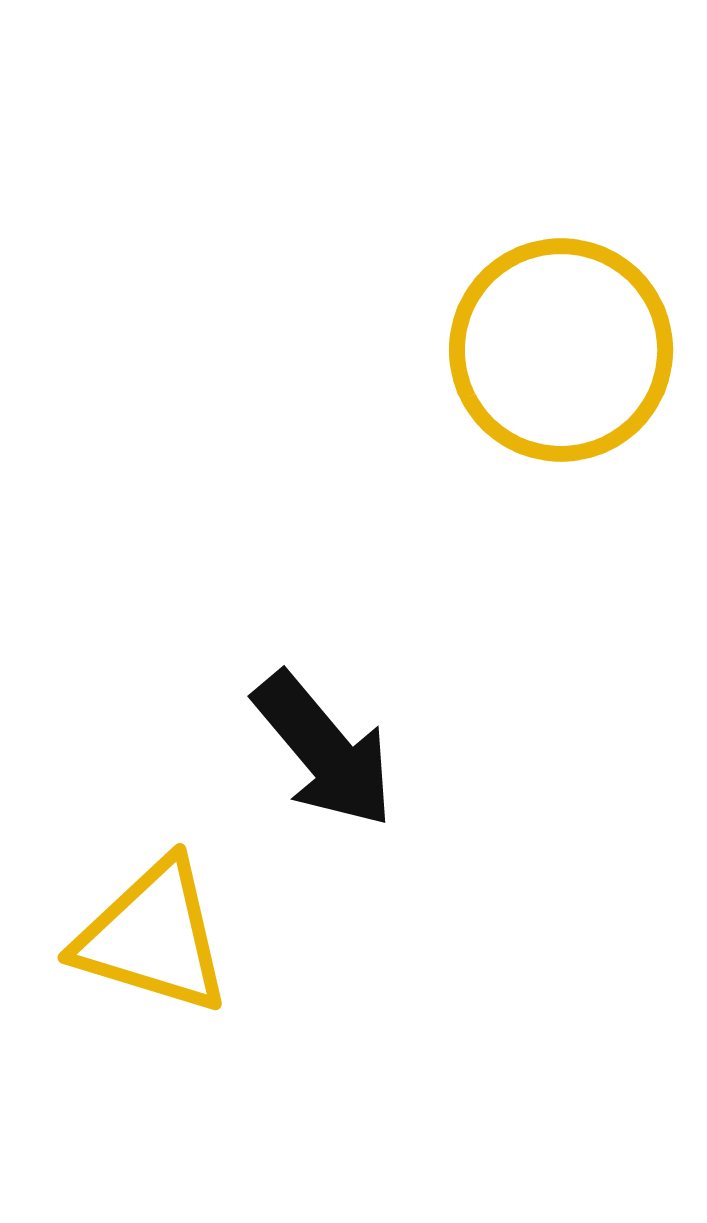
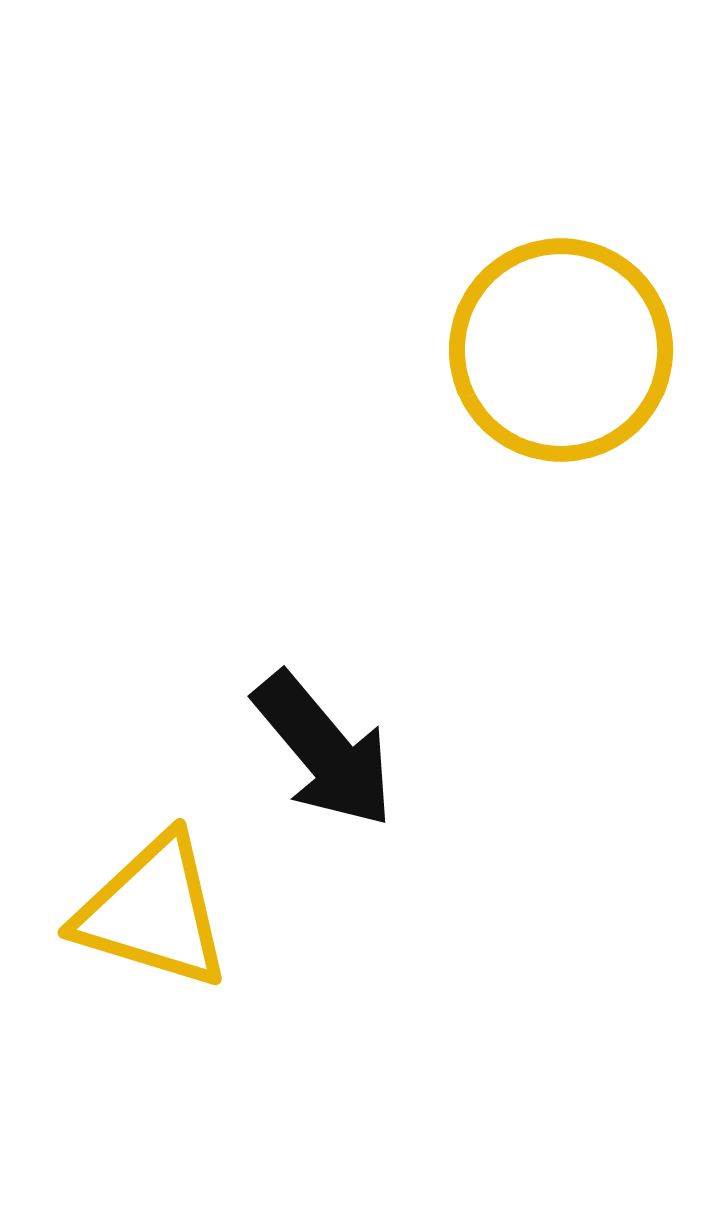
yellow triangle: moved 25 px up
